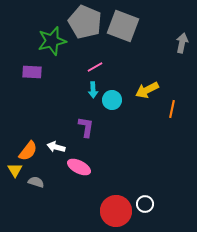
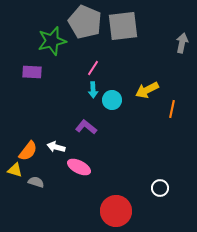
gray square: rotated 28 degrees counterclockwise
pink line: moved 2 px left, 1 px down; rotated 28 degrees counterclockwise
purple L-shape: rotated 60 degrees counterclockwise
yellow triangle: rotated 42 degrees counterclockwise
white circle: moved 15 px right, 16 px up
